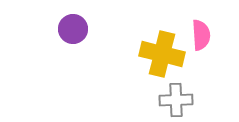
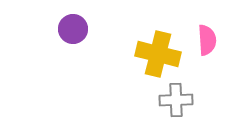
pink semicircle: moved 6 px right, 5 px down
yellow cross: moved 4 px left
